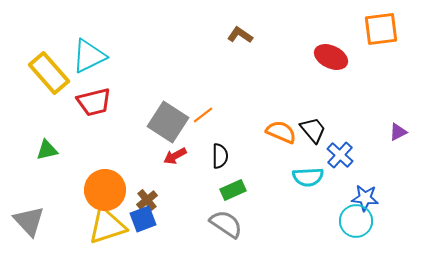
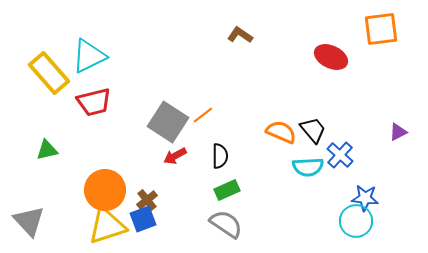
cyan semicircle: moved 10 px up
green rectangle: moved 6 px left
